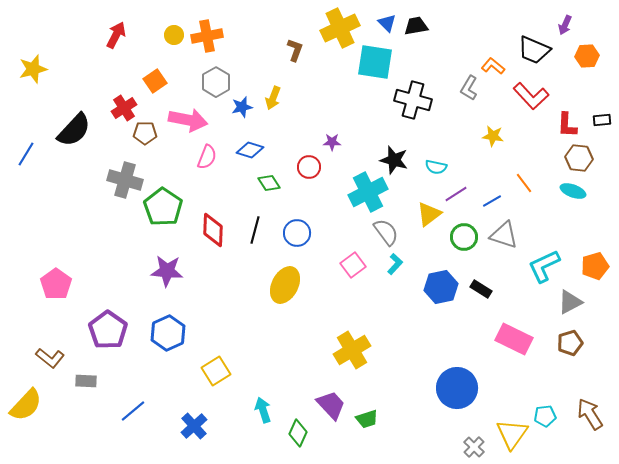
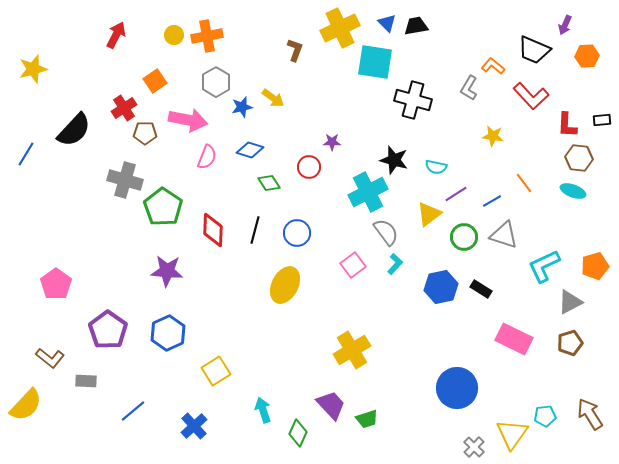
yellow arrow at (273, 98): rotated 75 degrees counterclockwise
